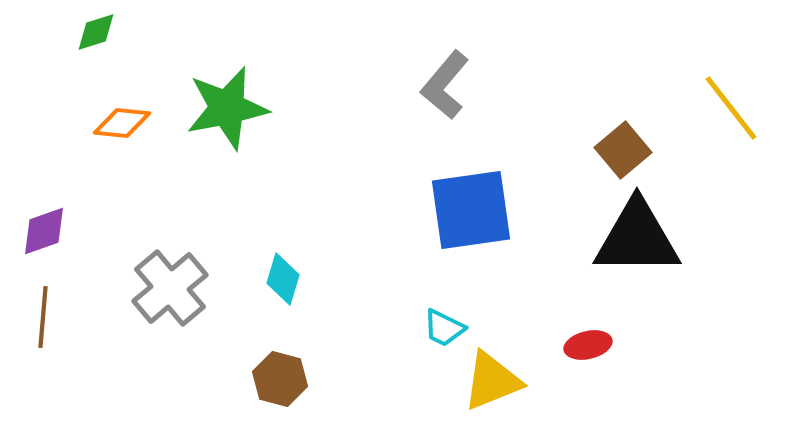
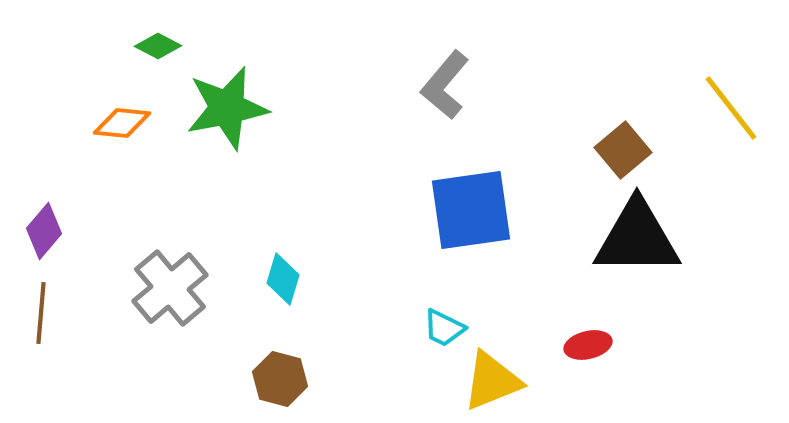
green diamond: moved 62 px right, 14 px down; rotated 45 degrees clockwise
purple diamond: rotated 30 degrees counterclockwise
brown line: moved 2 px left, 4 px up
